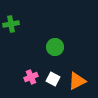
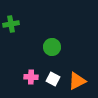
green circle: moved 3 px left
pink cross: rotated 24 degrees clockwise
